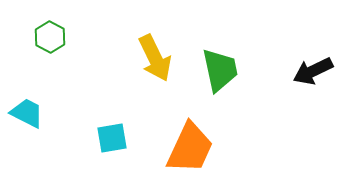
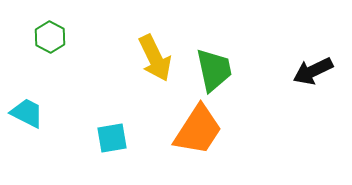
green trapezoid: moved 6 px left
orange trapezoid: moved 8 px right, 18 px up; rotated 8 degrees clockwise
